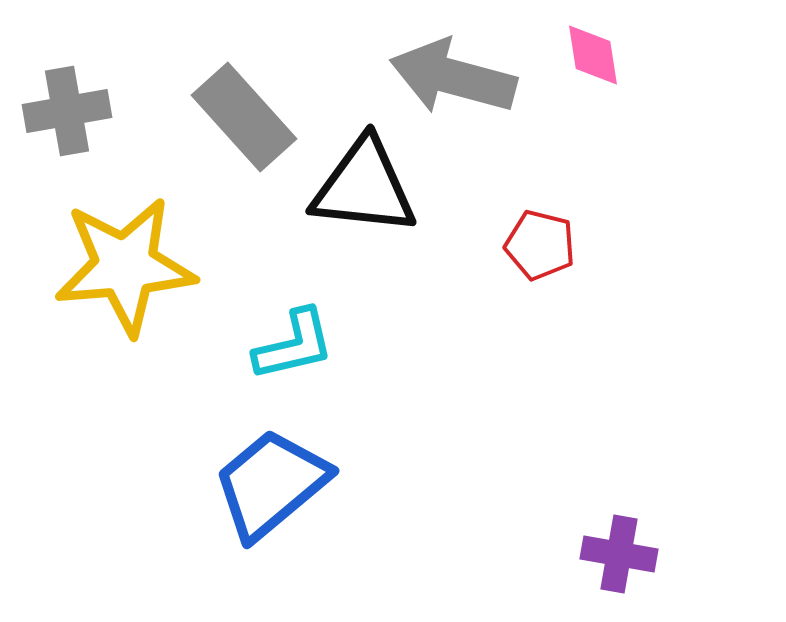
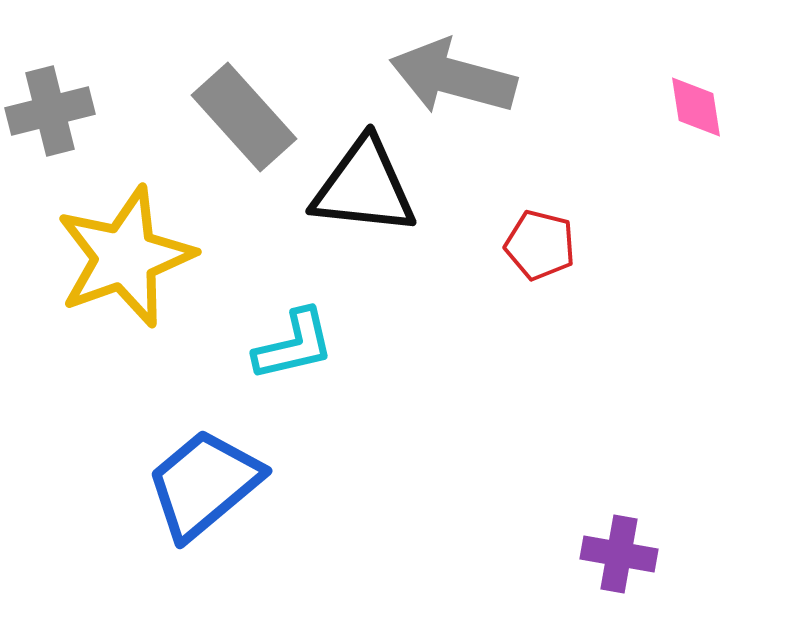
pink diamond: moved 103 px right, 52 px down
gray cross: moved 17 px left; rotated 4 degrees counterclockwise
yellow star: moved 9 px up; rotated 15 degrees counterclockwise
blue trapezoid: moved 67 px left
